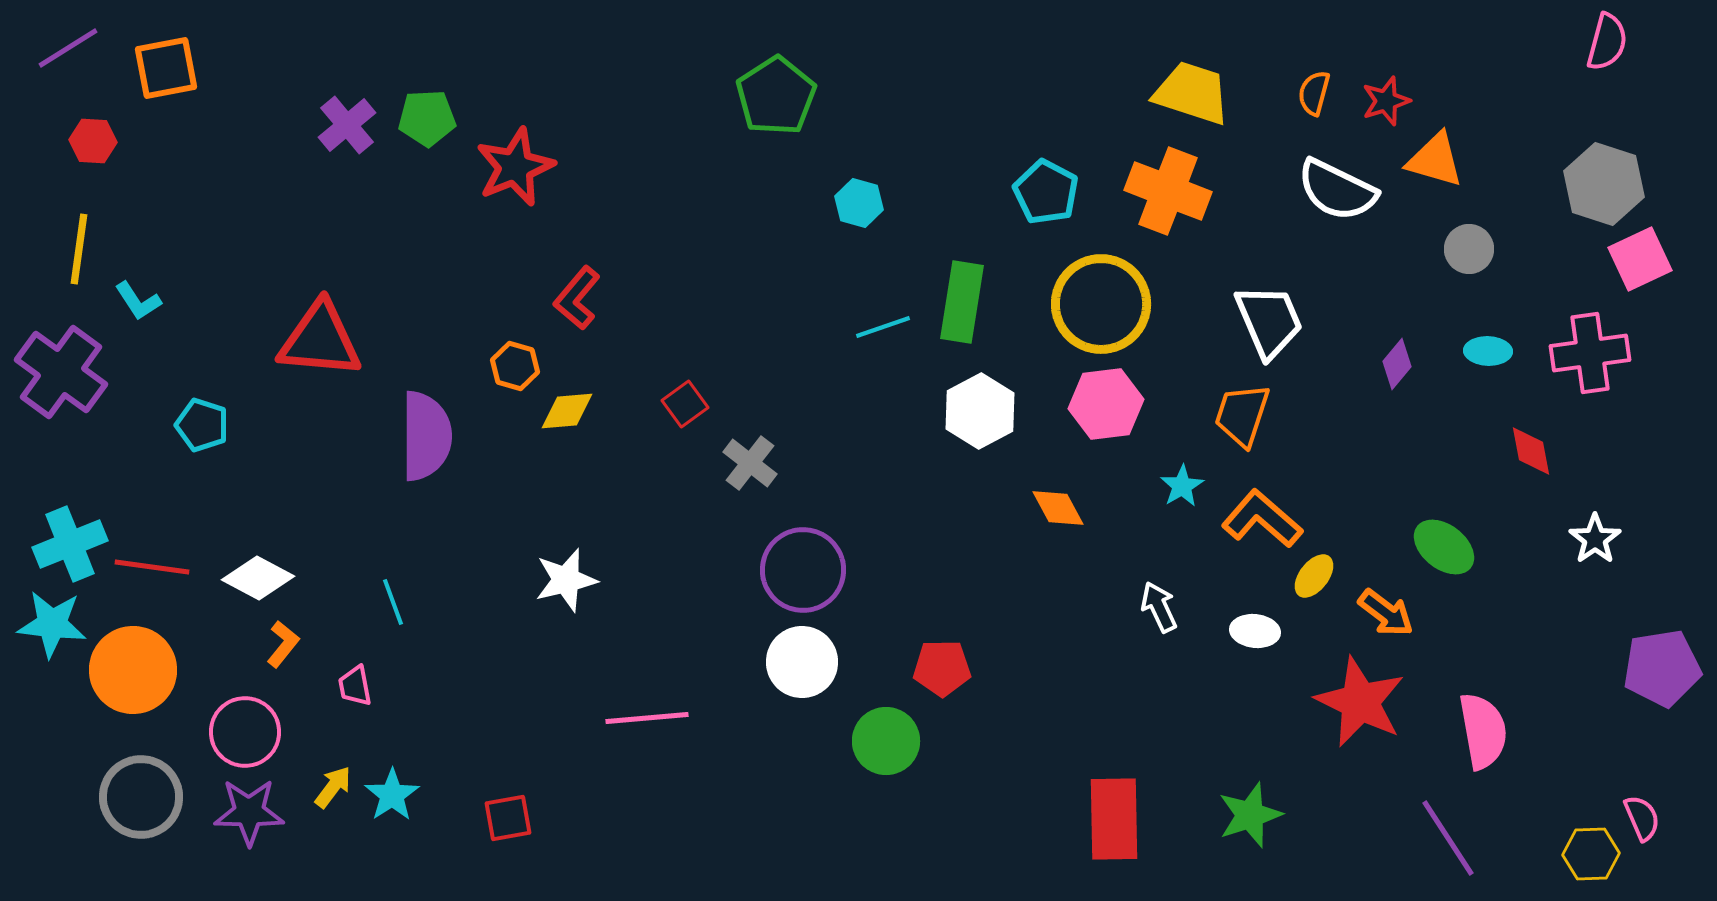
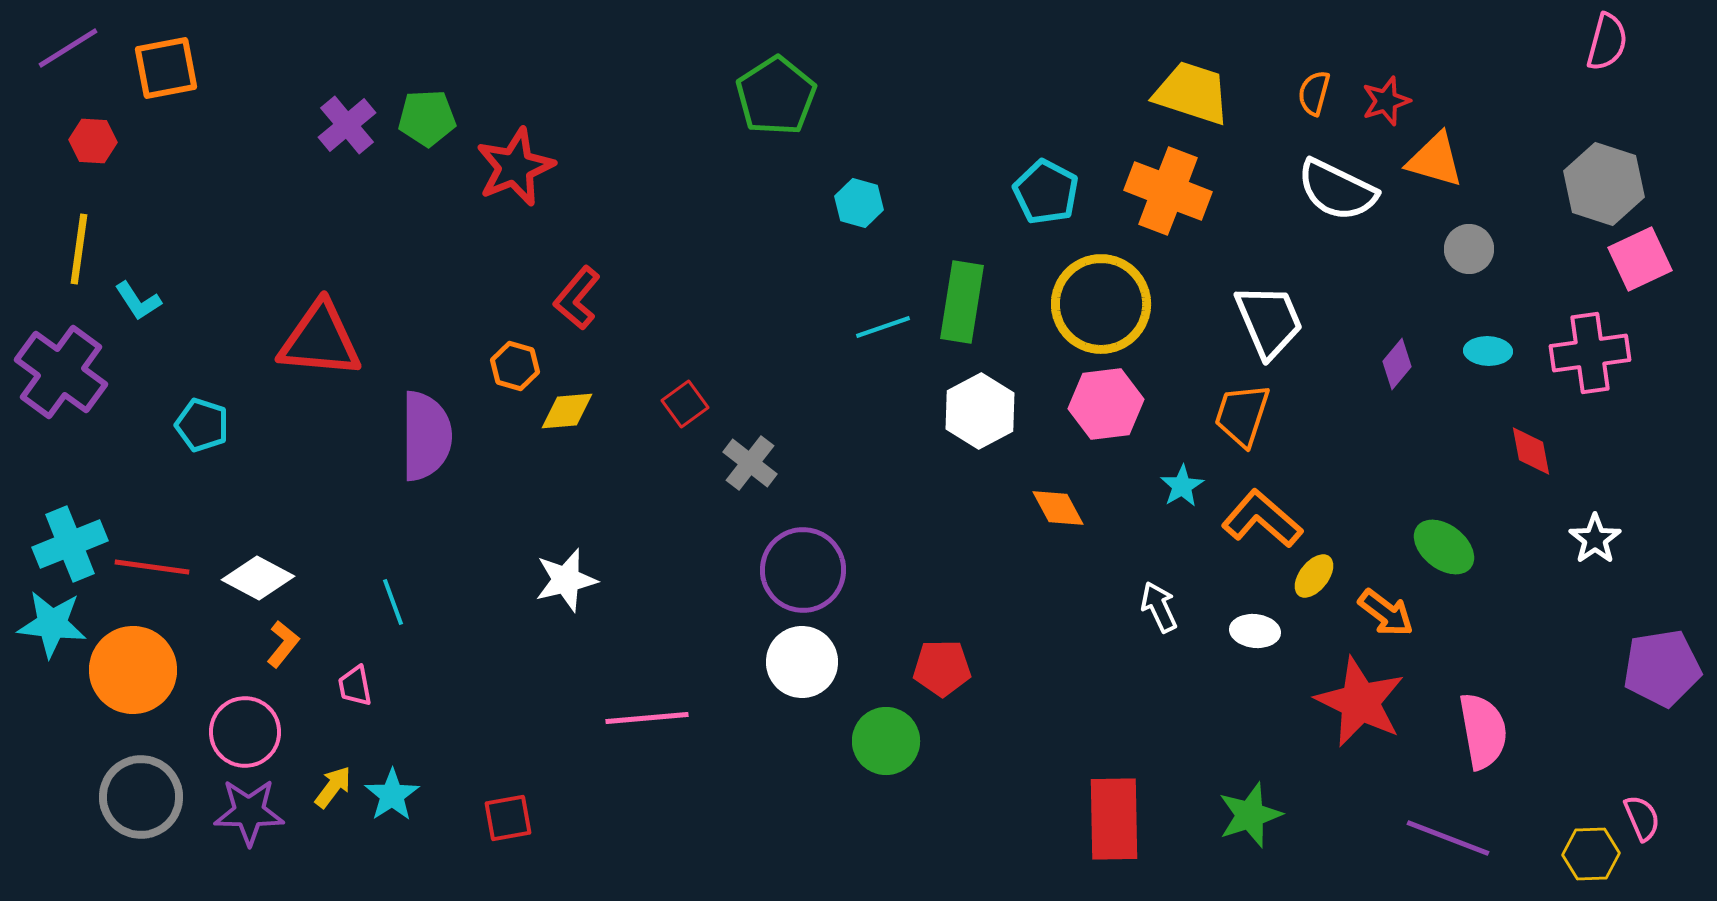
purple line at (1448, 838): rotated 36 degrees counterclockwise
